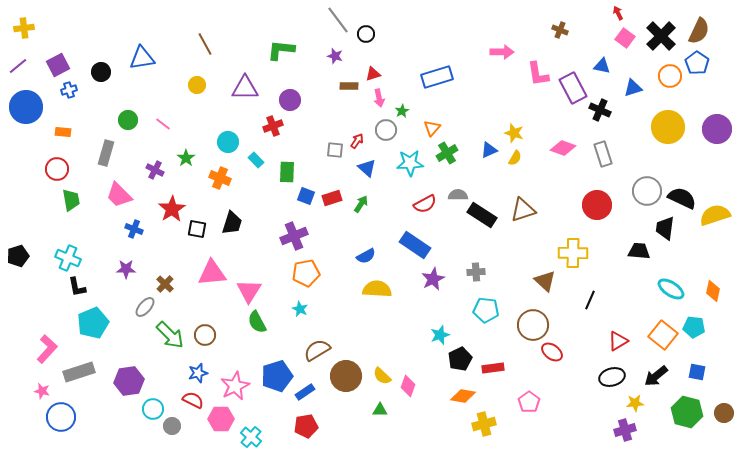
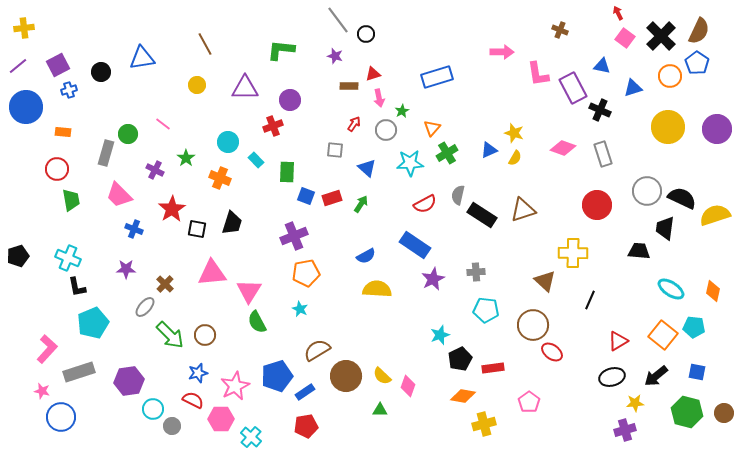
green circle at (128, 120): moved 14 px down
red arrow at (357, 141): moved 3 px left, 17 px up
gray semicircle at (458, 195): rotated 78 degrees counterclockwise
